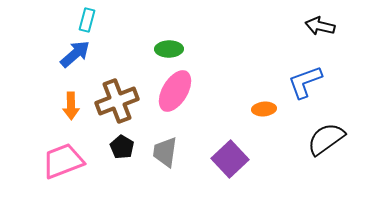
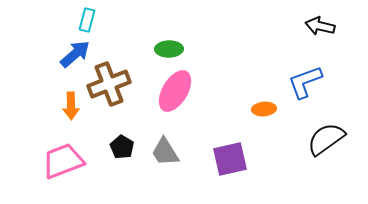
brown cross: moved 8 px left, 17 px up
gray trapezoid: rotated 40 degrees counterclockwise
purple square: rotated 30 degrees clockwise
